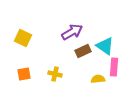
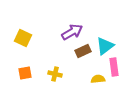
cyan triangle: rotated 48 degrees clockwise
pink rectangle: rotated 12 degrees counterclockwise
orange square: moved 1 px right, 1 px up
